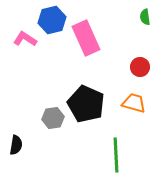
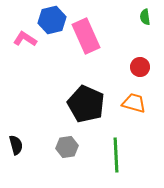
pink rectangle: moved 2 px up
gray hexagon: moved 14 px right, 29 px down
black semicircle: rotated 24 degrees counterclockwise
